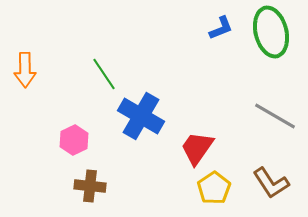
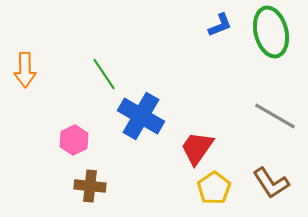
blue L-shape: moved 1 px left, 3 px up
